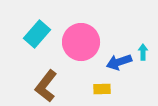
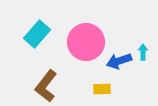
pink circle: moved 5 px right
blue arrow: moved 1 px up
